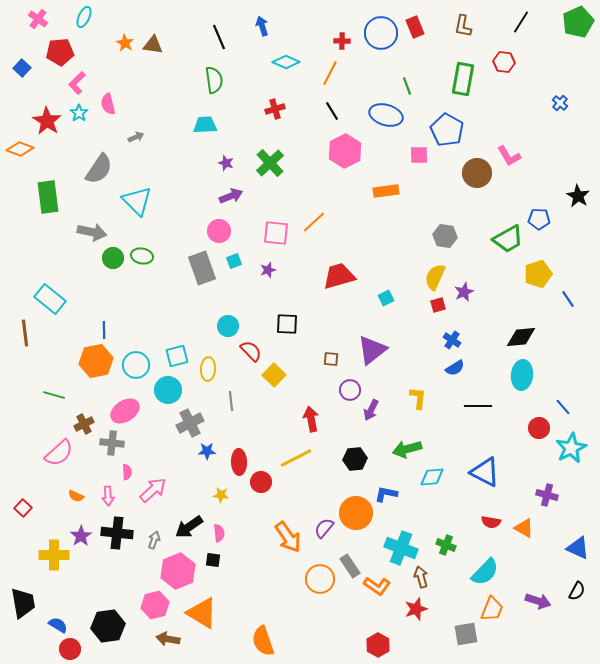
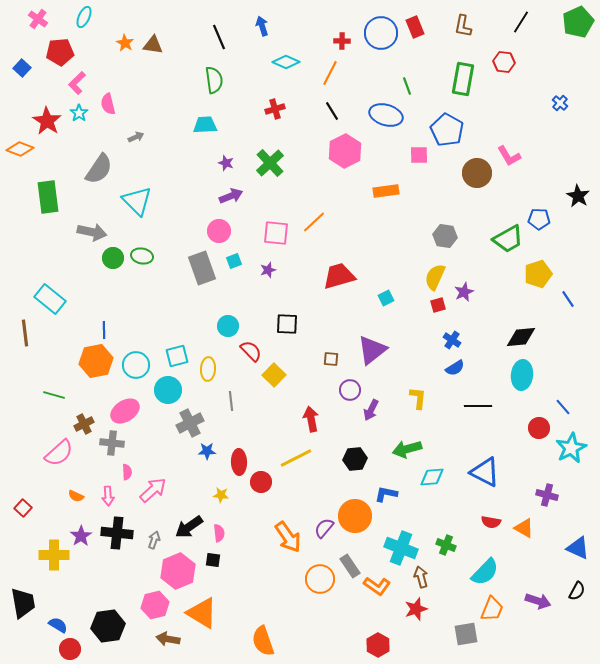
orange circle at (356, 513): moved 1 px left, 3 px down
